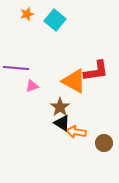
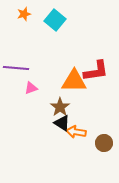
orange star: moved 3 px left
orange triangle: rotated 28 degrees counterclockwise
pink triangle: moved 1 px left, 2 px down
